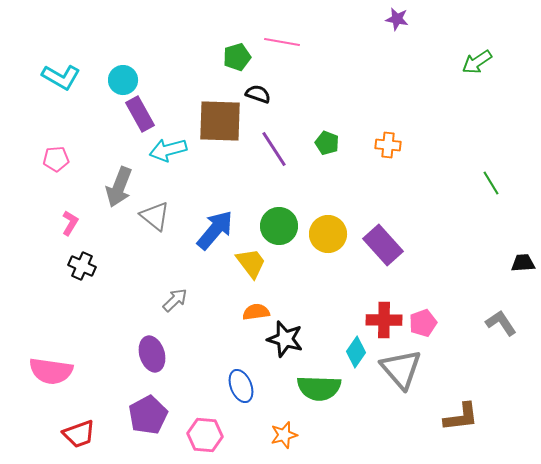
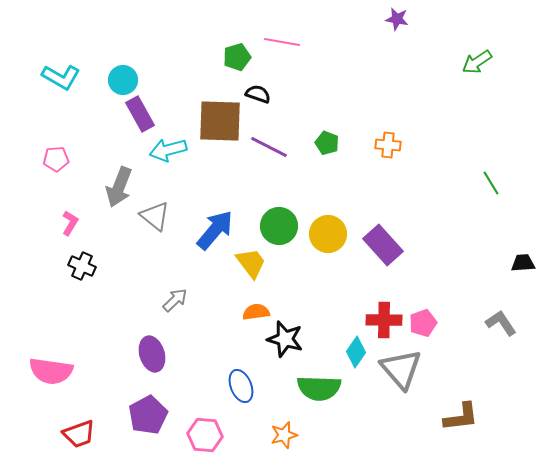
purple line at (274, 149): moved 5 px left, 2 px up; rotated 30 degrees counterclockwise
